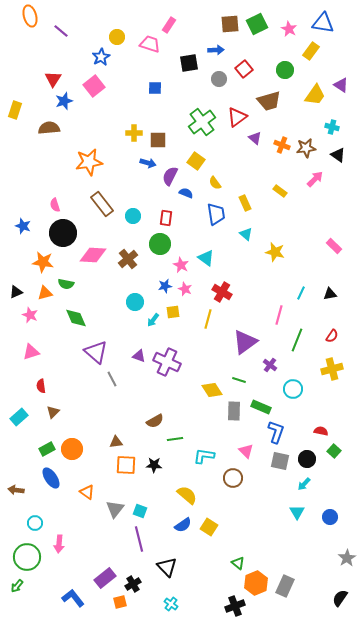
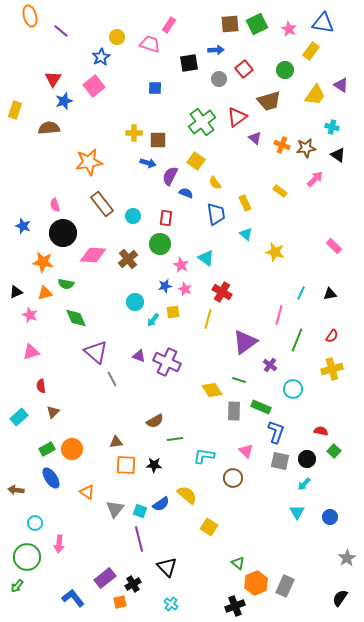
blue semicircle at (183, 525): moved 22 px left, 21 px up
